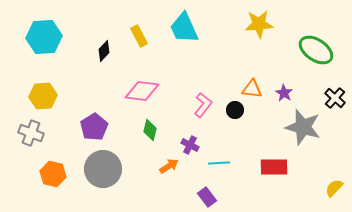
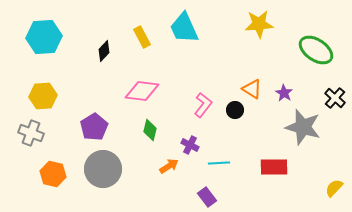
yellow rectangle: moved 3 px right, 1 px down
orange triangle: rotated 25 degrees clockwise
